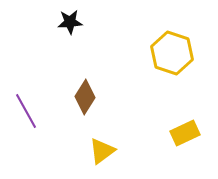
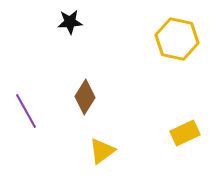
yellow hexagon: moved 5 px right, 14 px up; rotated 6 degrees counterclockwise
